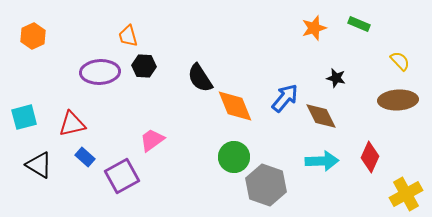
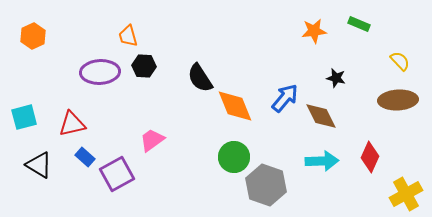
orange star: moved 3 px down; rotated 10 degrees clockwise
purple square: moved 5 px left, 2 px up
